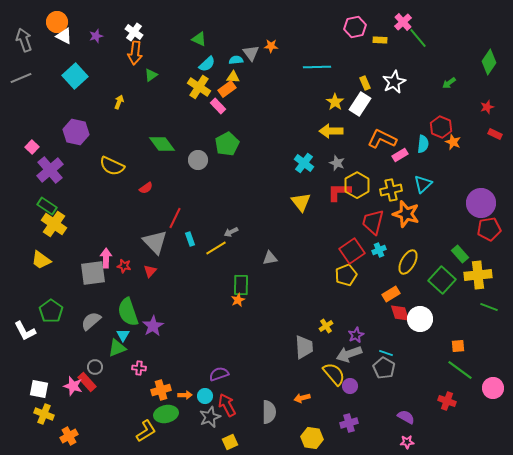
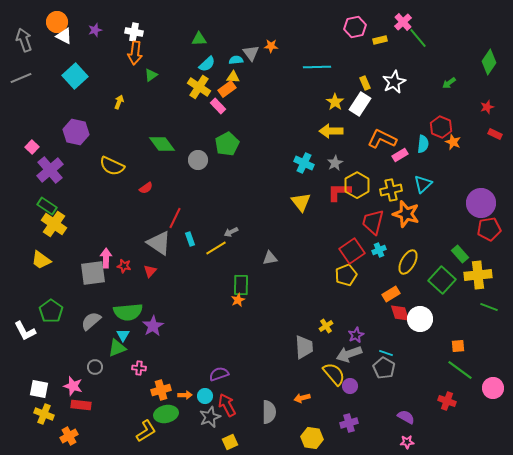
white cross at (134, 32): rotated 24 degrees counterclockwise
purple star at (96, 36): moved 1 px left, 6 px up
green triangle at (199, 39): rotated 28 degrees counterclockwise
yellow rectangle at (380, 40): rotated 16 degrees counterclockwise
cyan cross at (304, 163): rotated 12 degrees counterclockwise
gray star at (337, 163): moved 2 px left; rotated 21 degrees clockwise
gray triangle at (155, 242): moved 4 px right, 1 px down; rotated 12 degrees counterclockwise
green semicircle at (128, 312): rotated 76 degrees counterclockwise
red rectangle at (87, 382): moved 6 px left, 23 px down; rotated 42 degrees counterclockwise
